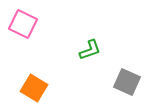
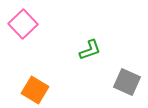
pink square: rotated 20 degrees clockwise
orange square: moved 1 px right, 2 px down
